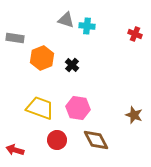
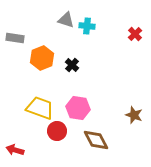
red cross: rotated 24 degrees clockwise
red circle: moved 9 px up
